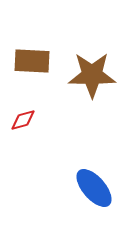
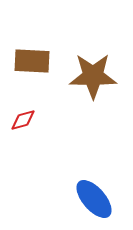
brown star: moved 1 px right, 1 px down
blue ellipse: moved 11 px down
